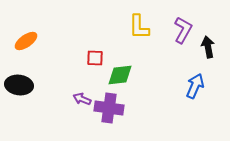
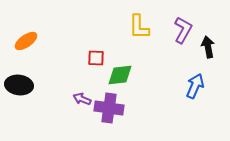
red square: moved 1 px right
